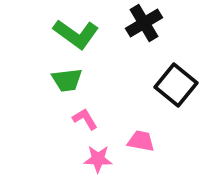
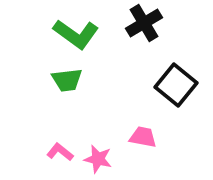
pink L-shape: moved 25 px left, 33 px down; rotated 20 degrees counterclockwise
pink trapezoid: moved 2 px right, 4 px up
pink star: rotated 12 degrees clockwise
